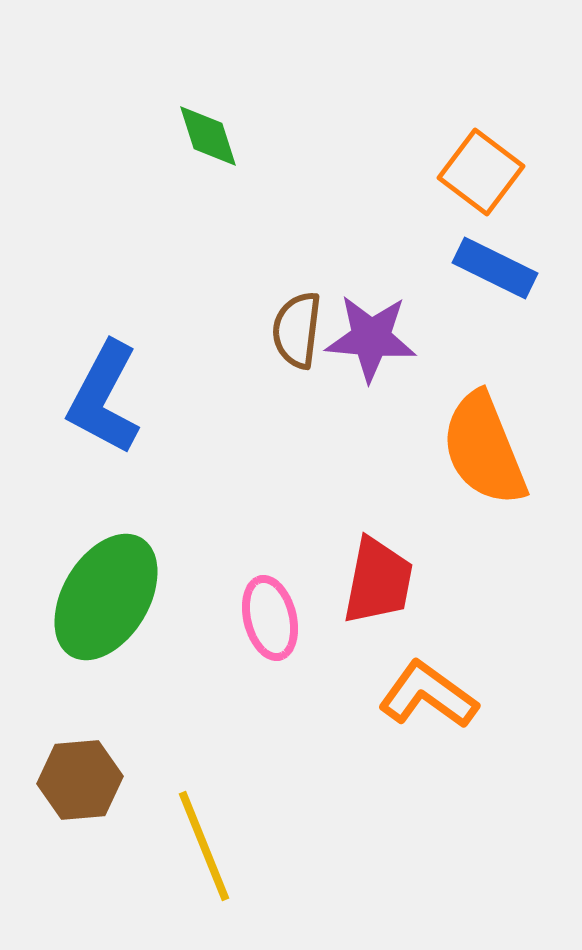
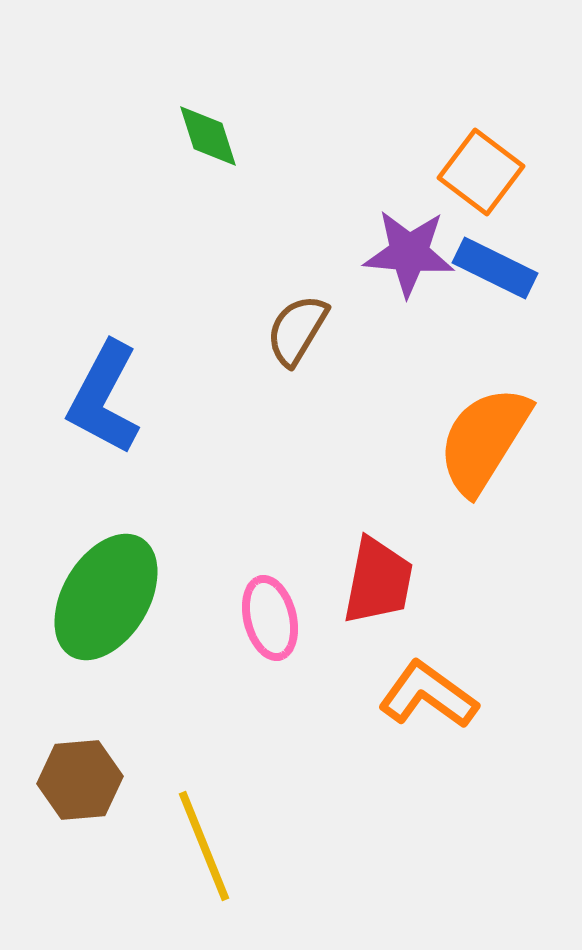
brown semicircle: rotated 24 degrees clockwise
purple star: moved 38 px right, 85 px up
orange semicircle: moved 9 px up; rotated 54 degrees clockwise
